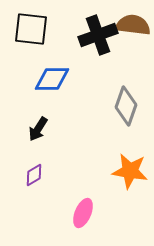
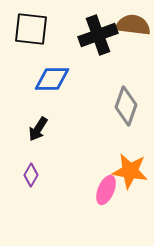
purple diamond: moved 3 px left; rotated 30 degrees counterclockwise
pink ellipse: moved 23 px right, 23 px up
